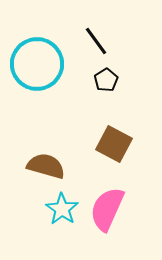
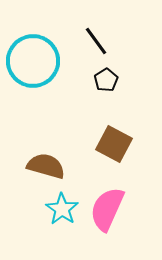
cyan circle: moved 4 px left, 3 px up
